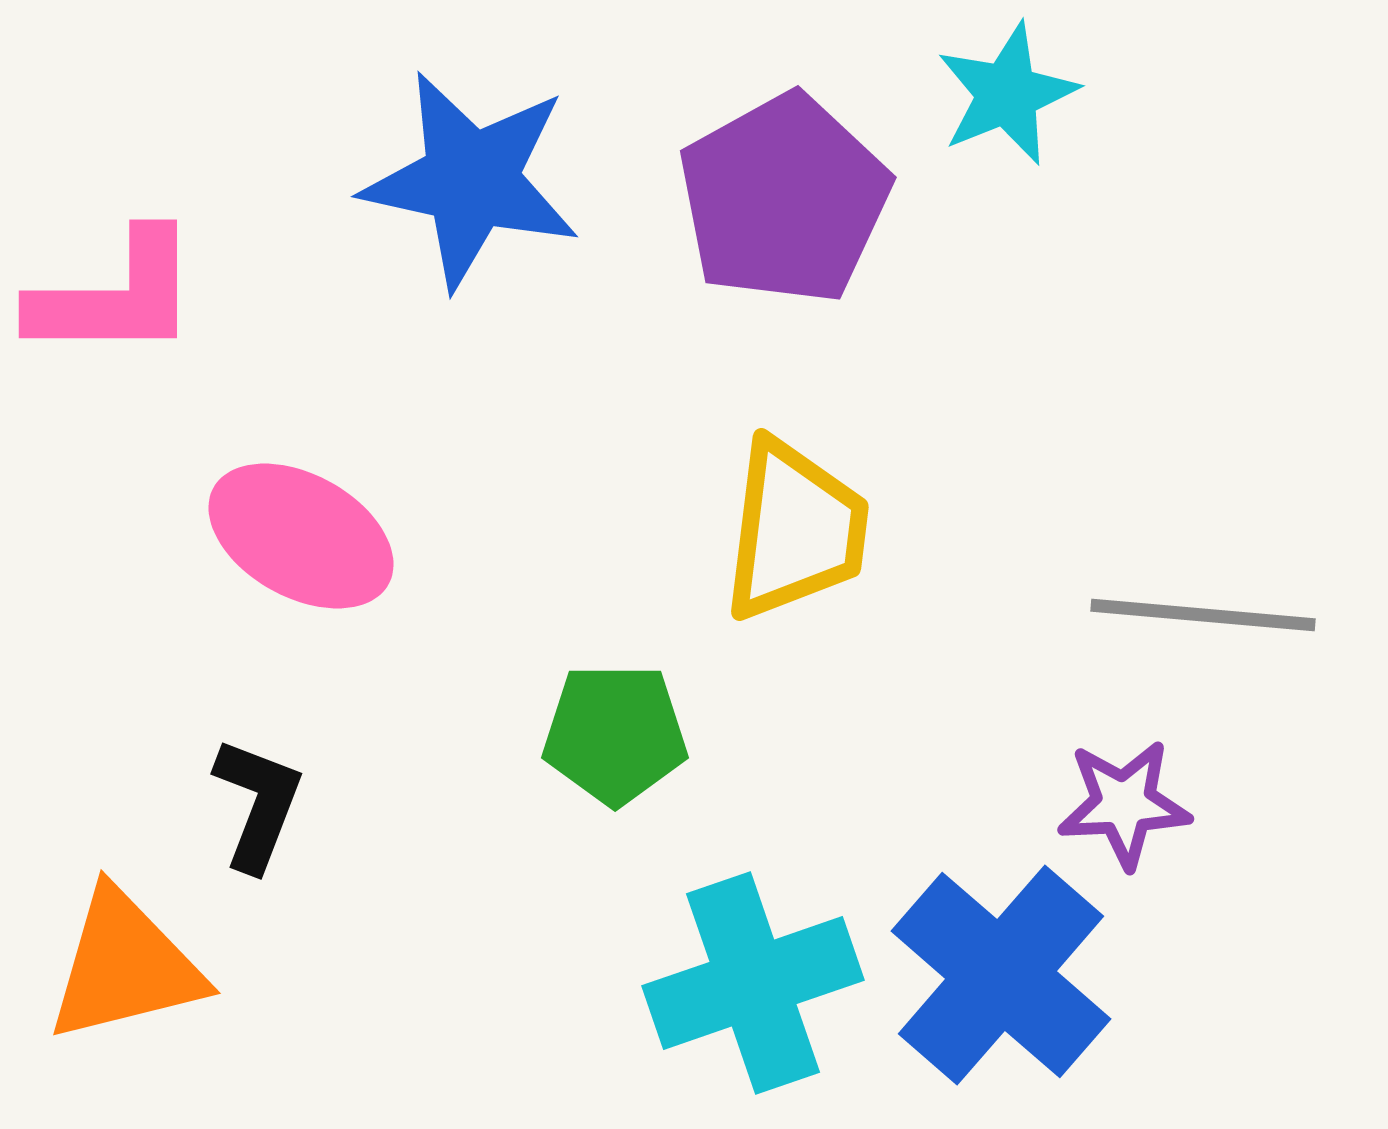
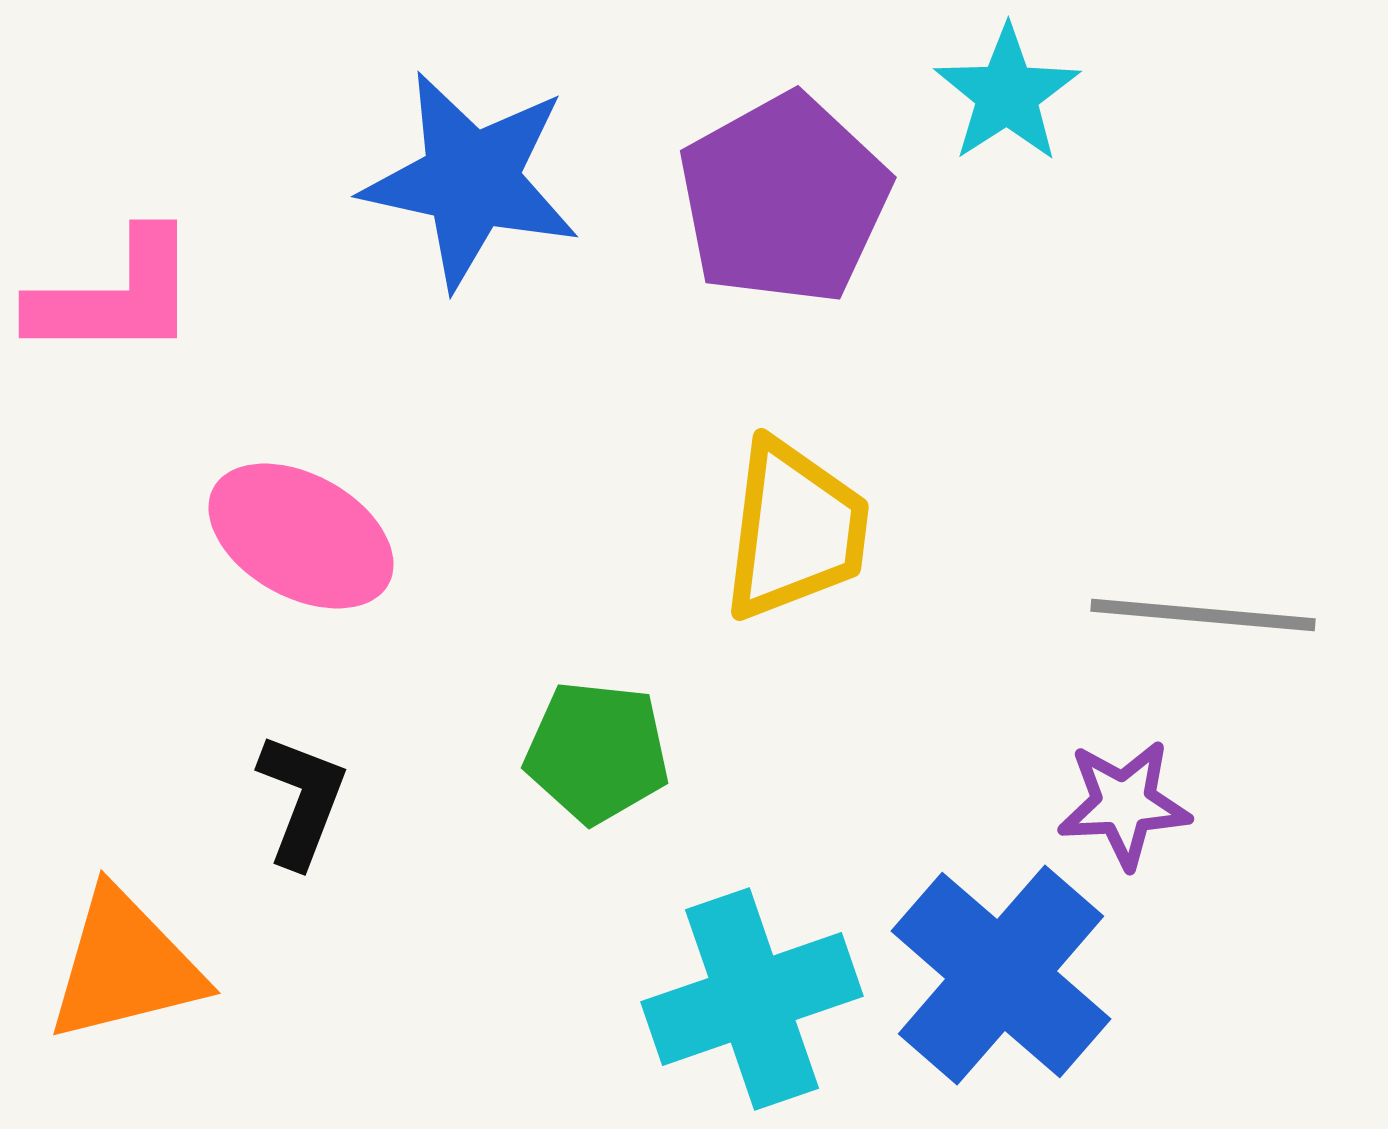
cyan star: rotated 11 degrees counterclockwise
green pentagon: moved 18 px left, 18 px down; rotated 6 degrees clockwise
black L-shape: moved 44 px right, 4 px up
cyan cross: moved 1 px left, 16 px down
